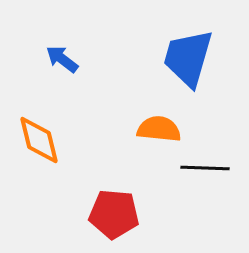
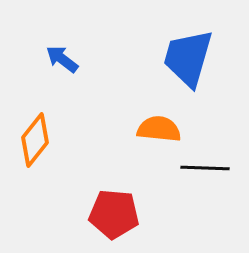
orange diamond: moved 4 px left; rotated 52 degrees clockwise
